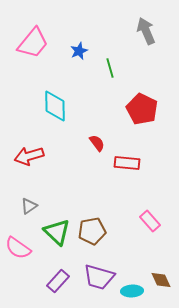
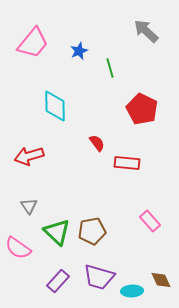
gray arrow: rotated 24 degrees counterclockwise
gray triangle: rotated 30 degrees counterclockwise
